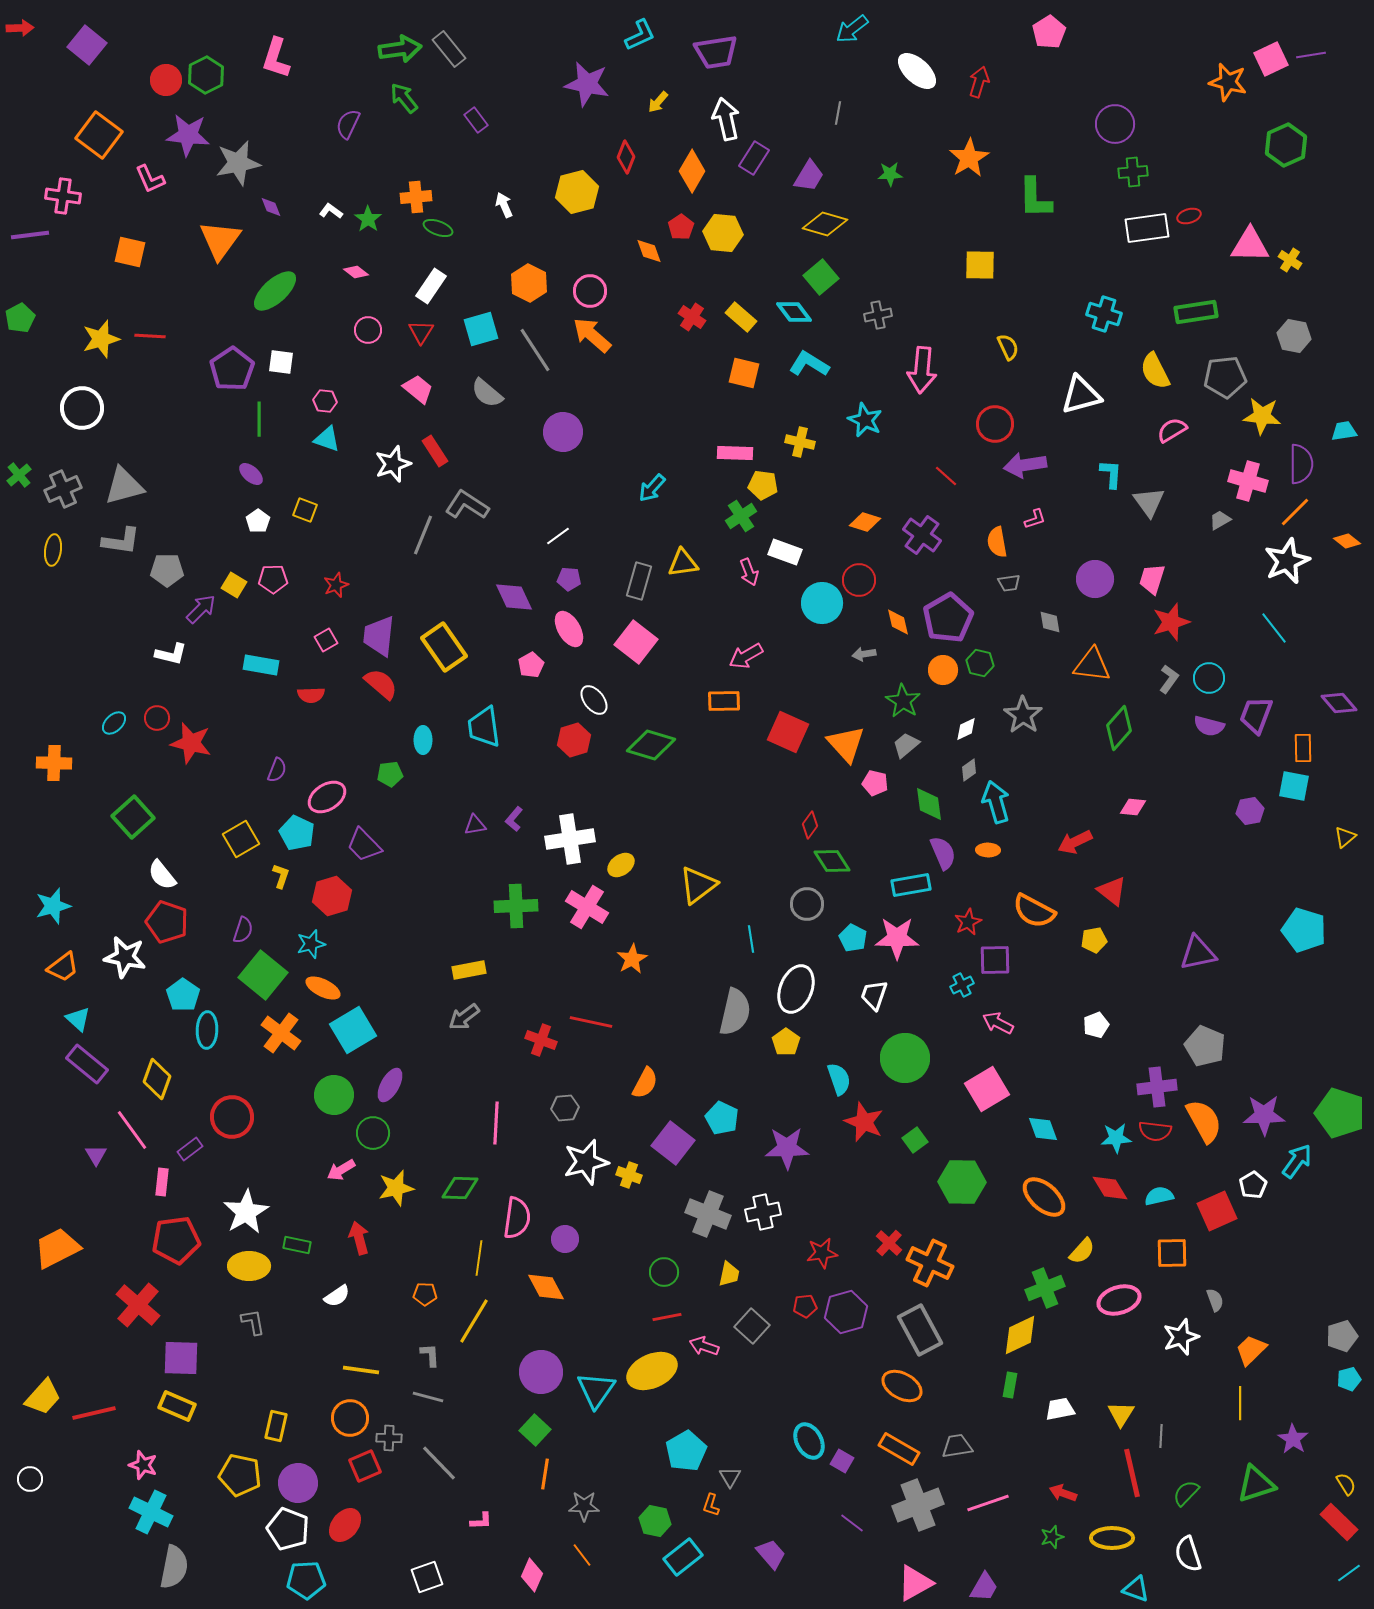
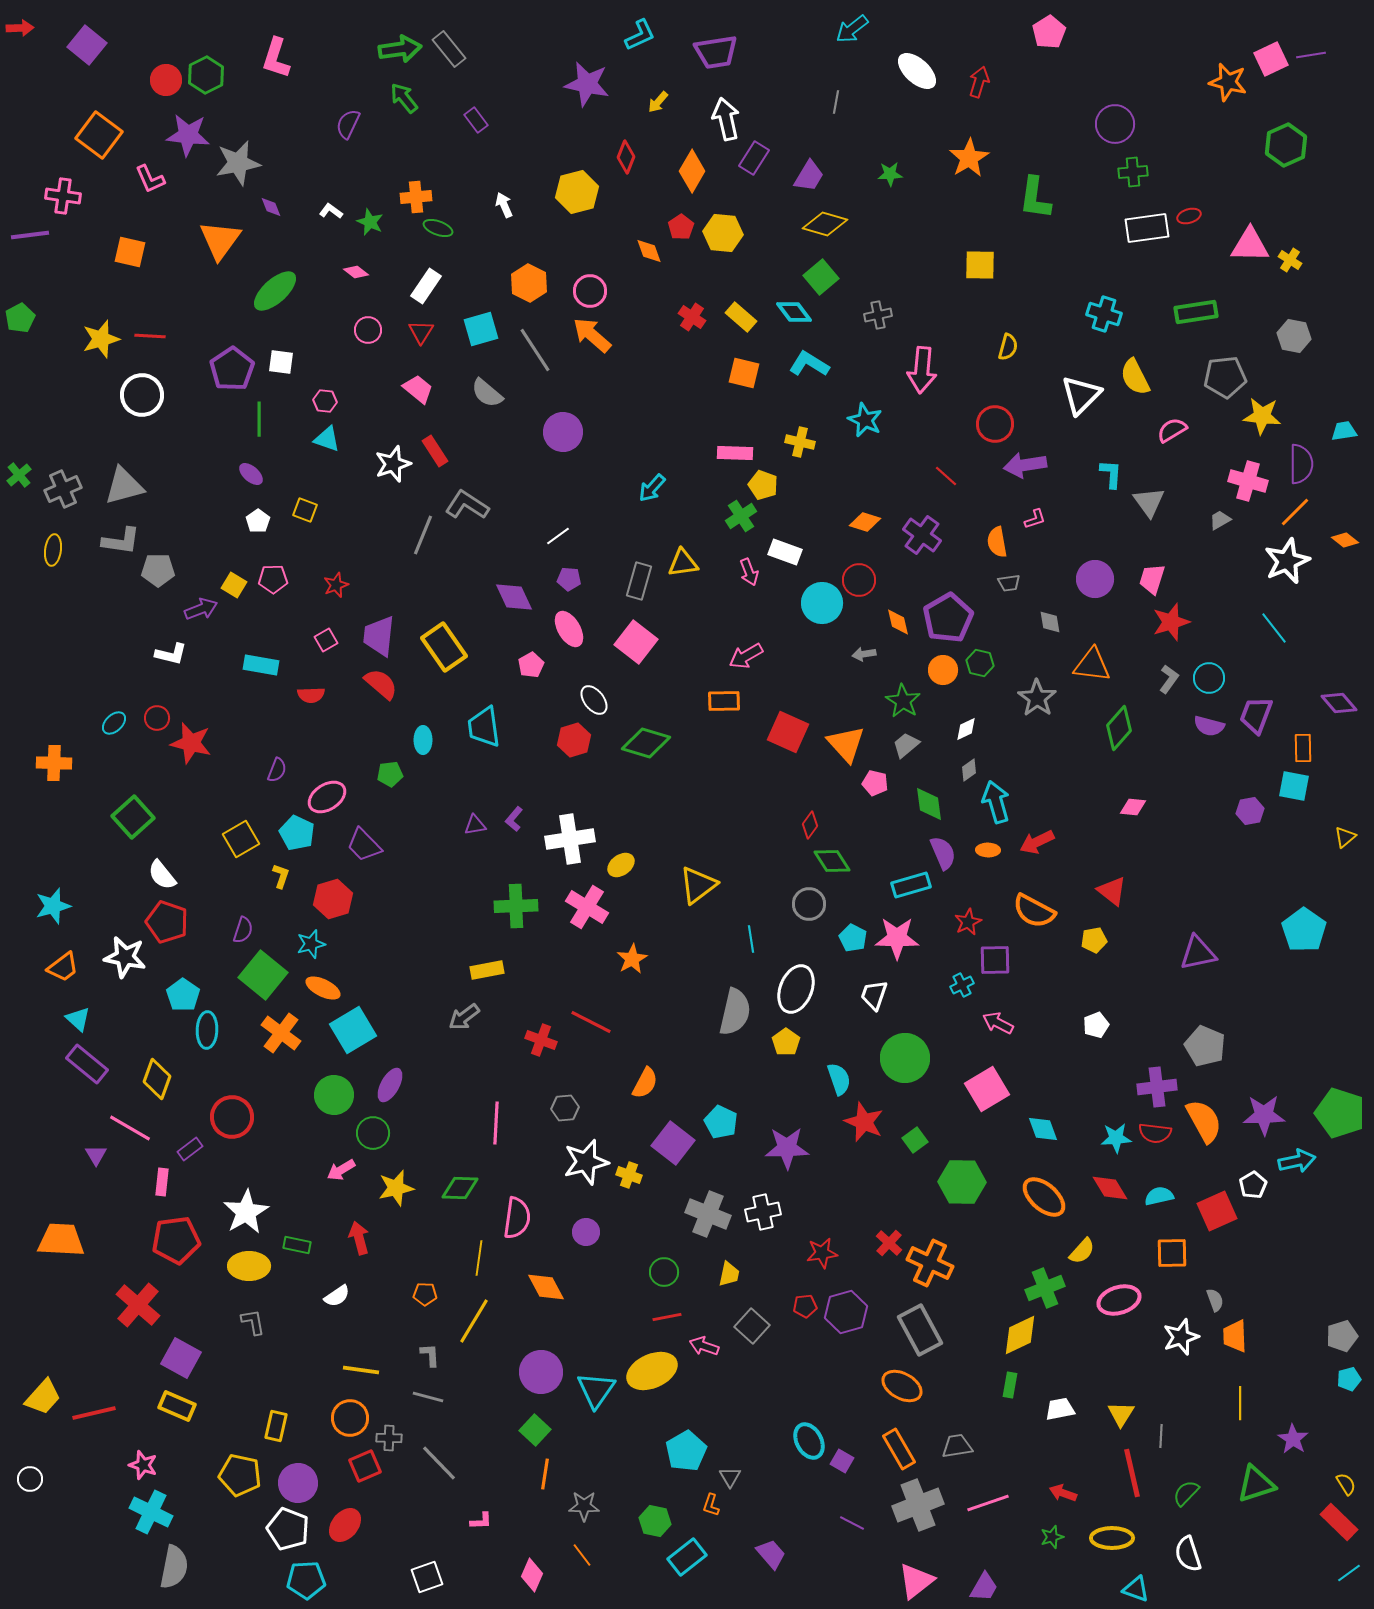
gray line at (838, 113): moved 2 px left, 11 px up
green L-shape at (1035, 198): rotated 9 degrees clockwise
green star at (368, 219): moved 2 px right, 3 px down; rotated 12 degrees counterclockwise
white rectangle at (431, 286): moved 5 px left
yellow semicircle at (1008, 347): rotated 40 degrees clockwise
yellow semicircle at (1155, 371): moved 20 px left, 6 px down
white triangle at (1081, 395): rotated 30 degrees counterclockwise
white circle at (82, 408): moved 60 px right, 13 px up
yellow pentagon at (763, 485): rotated 12 degrees clockwise
orange diamond at (1347, 541): moved 2 px left, 1 px up
gray pentagon at (167, 570): moved 9 px left
purple arrow at (201, 609): rotated 24 degrees clockwise
gray star at (1023, 715): moved 14 px right, 17 px up
green diamond at (651, 745): moved 5 px left, 2 px up
red arrow at (1075, 842): moved 38 px left
cyan rectangle at (911, 885): rotated 6 degrees counterclockwise
red hexagon at (332, 896): moved 1 px right, 3 px down
gray circle at (807, 904): moved 2 px right
cyan pentagon at (1304, 930): rotated 18 degrees clockwise
yellow rectangle at (469, 970): moved 18 px right
red line at (591, 1022): rotated 15 degrees clockwise
cyan pentagon at (722, 1118): moved 1 px left, 4 px down
pink line at (132, 1130): moved 2 px left, 2 px up; rotated 24 degrees counterclockwise
red semicircle at (1155, 1131): moved 2 px down
cyan arrow at (1297, 1161): rotated 42 degrees clockwise
purple circle at (565, 1239): moved 21 px right, 7 px up
orange trapezoid at (57, 1248): moved 4 px right, 8 px up; rotated 30 degrees clockwise
orange trapezoid at (1251, 1350): moved 16 px left, 14 px up; rotated 48 degrees counterclockwise
purple square at (181, 1358): rotated 27 degrees clockwise
orange rectangle at (899, 1449): rotated 30 degrees clockwise
purple line at (852, 1523): rotated 10 degrees counterclockwise
cyan rectangle at (683, 1557): moved 4 px right
pink triangle at (915, 1583): moved 1 px right, 2 px up; rotated 9 degrees counterclockwise
